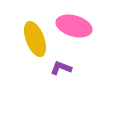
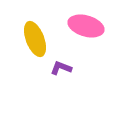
pink ellipse: moved 12 px right
